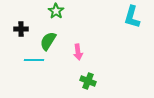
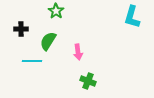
cyan line: moved 2 px left, 1 px down
